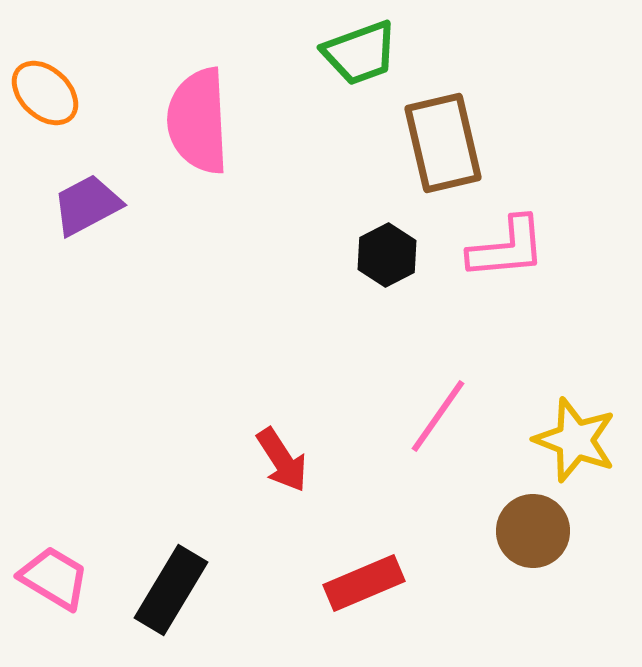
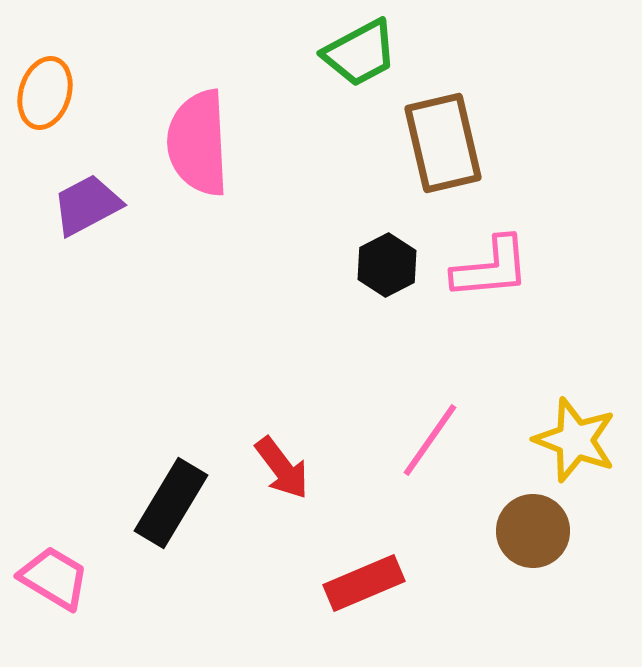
green trapezoid: rotated 8 degrees counterclockwise
orange ellipse: rotated 64 degrees clockwise
pink semicircle: moved 22 px down
pink L-shape: moved 16 px left, 20 px down
black hexagon: moved 10 px down
pink line: moved 8 px left, 24 px down
red arrow: moved 8 px down; rotated 4 degrees counterclockwise
black rectangle: moved 87 px up
